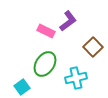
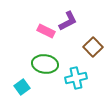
purple L-shape: rotated 10 degrees clockwise
green ellipse: rotated 65 degrees clockwise
